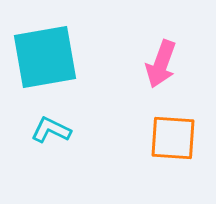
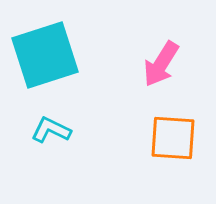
cyan square: moved 2 px up; rotated 8 degrees counterclockwise
pink arrow: rotated 12 degrees clockwise
